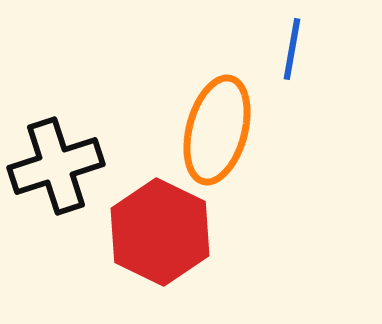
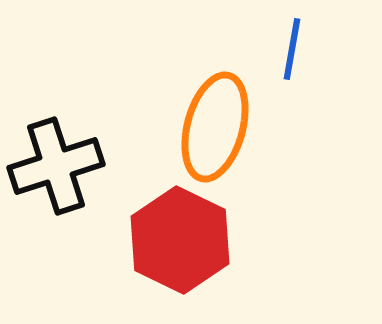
orange ellipse: moved 2 px left, 3 px up
red hexagon: moved 20 px right, 8 px down
